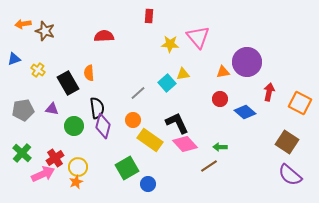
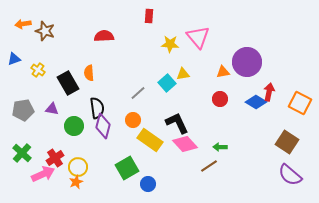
blue diamond: moved 11 px right, 10 px up; rotated 10 degrees counterclockwise
